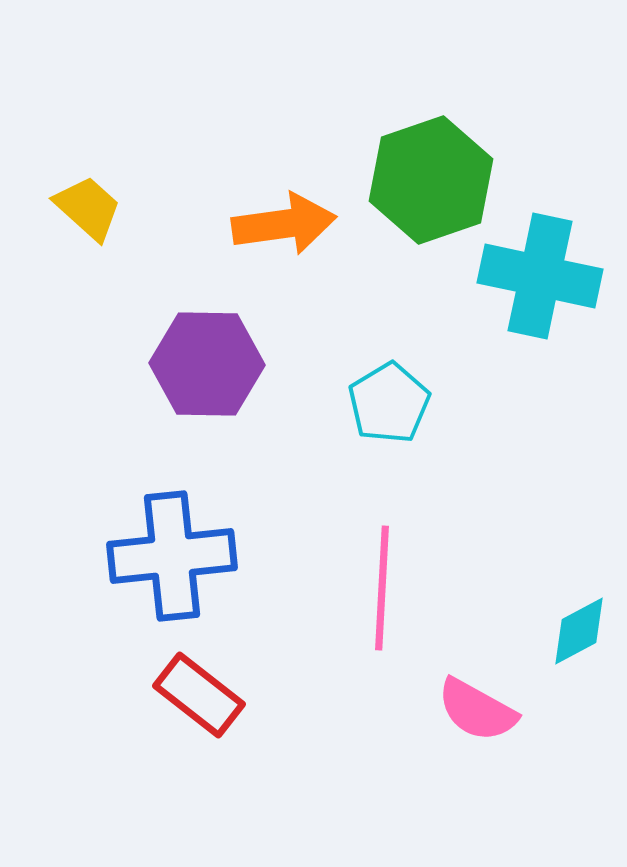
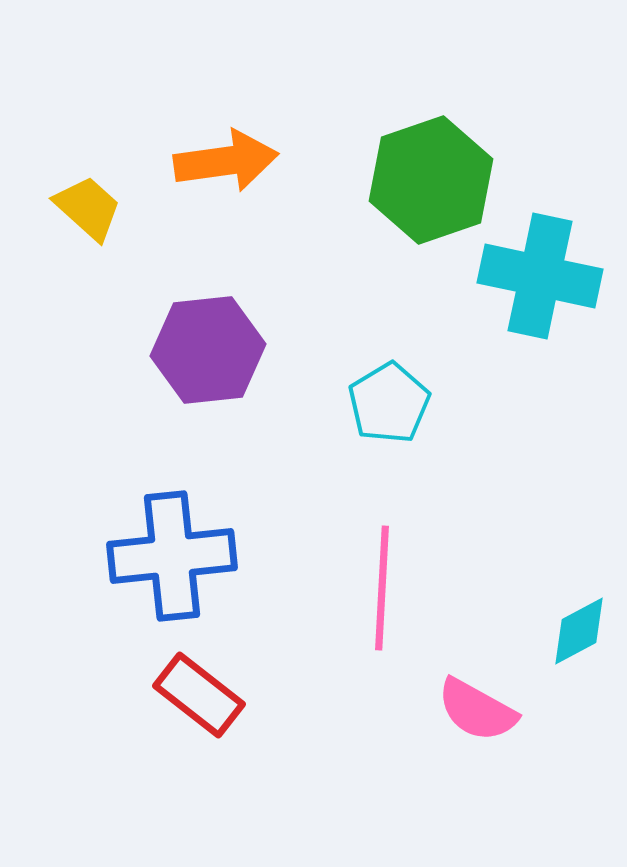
orange arrow: moved 58 px left, 63 px up
purple hexagon: moved 1 px right, 14 px up; rotated 7 degrees counterclockwise
